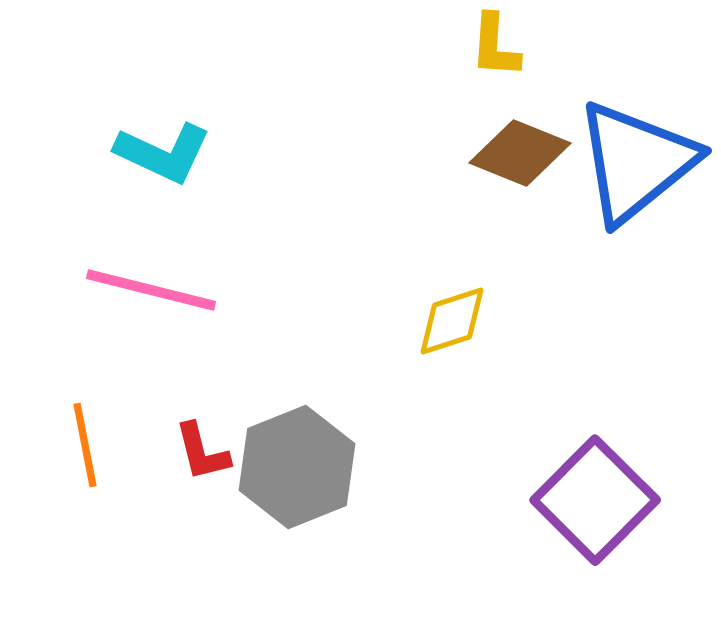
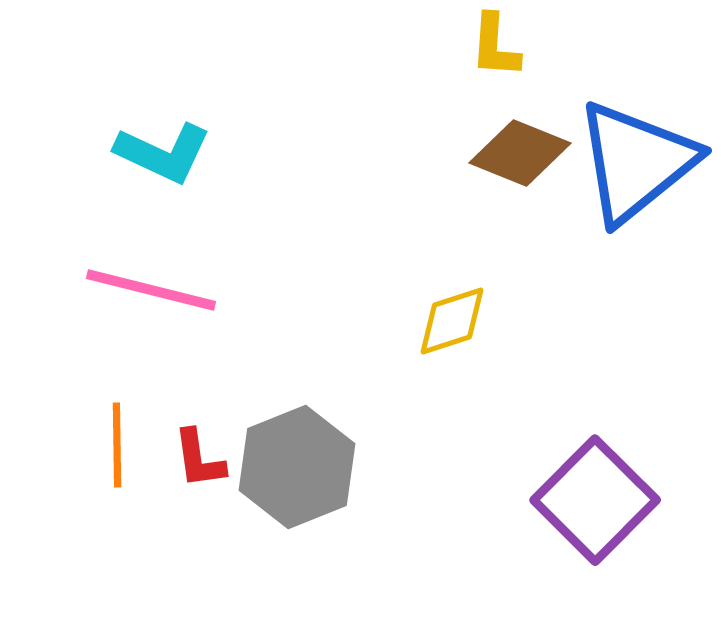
orange line: moved 32 px right; rotated 10 degrees clockwise
red L-shape: moved 3 px left, 7 px down; rotated 6 degrees clockwise
